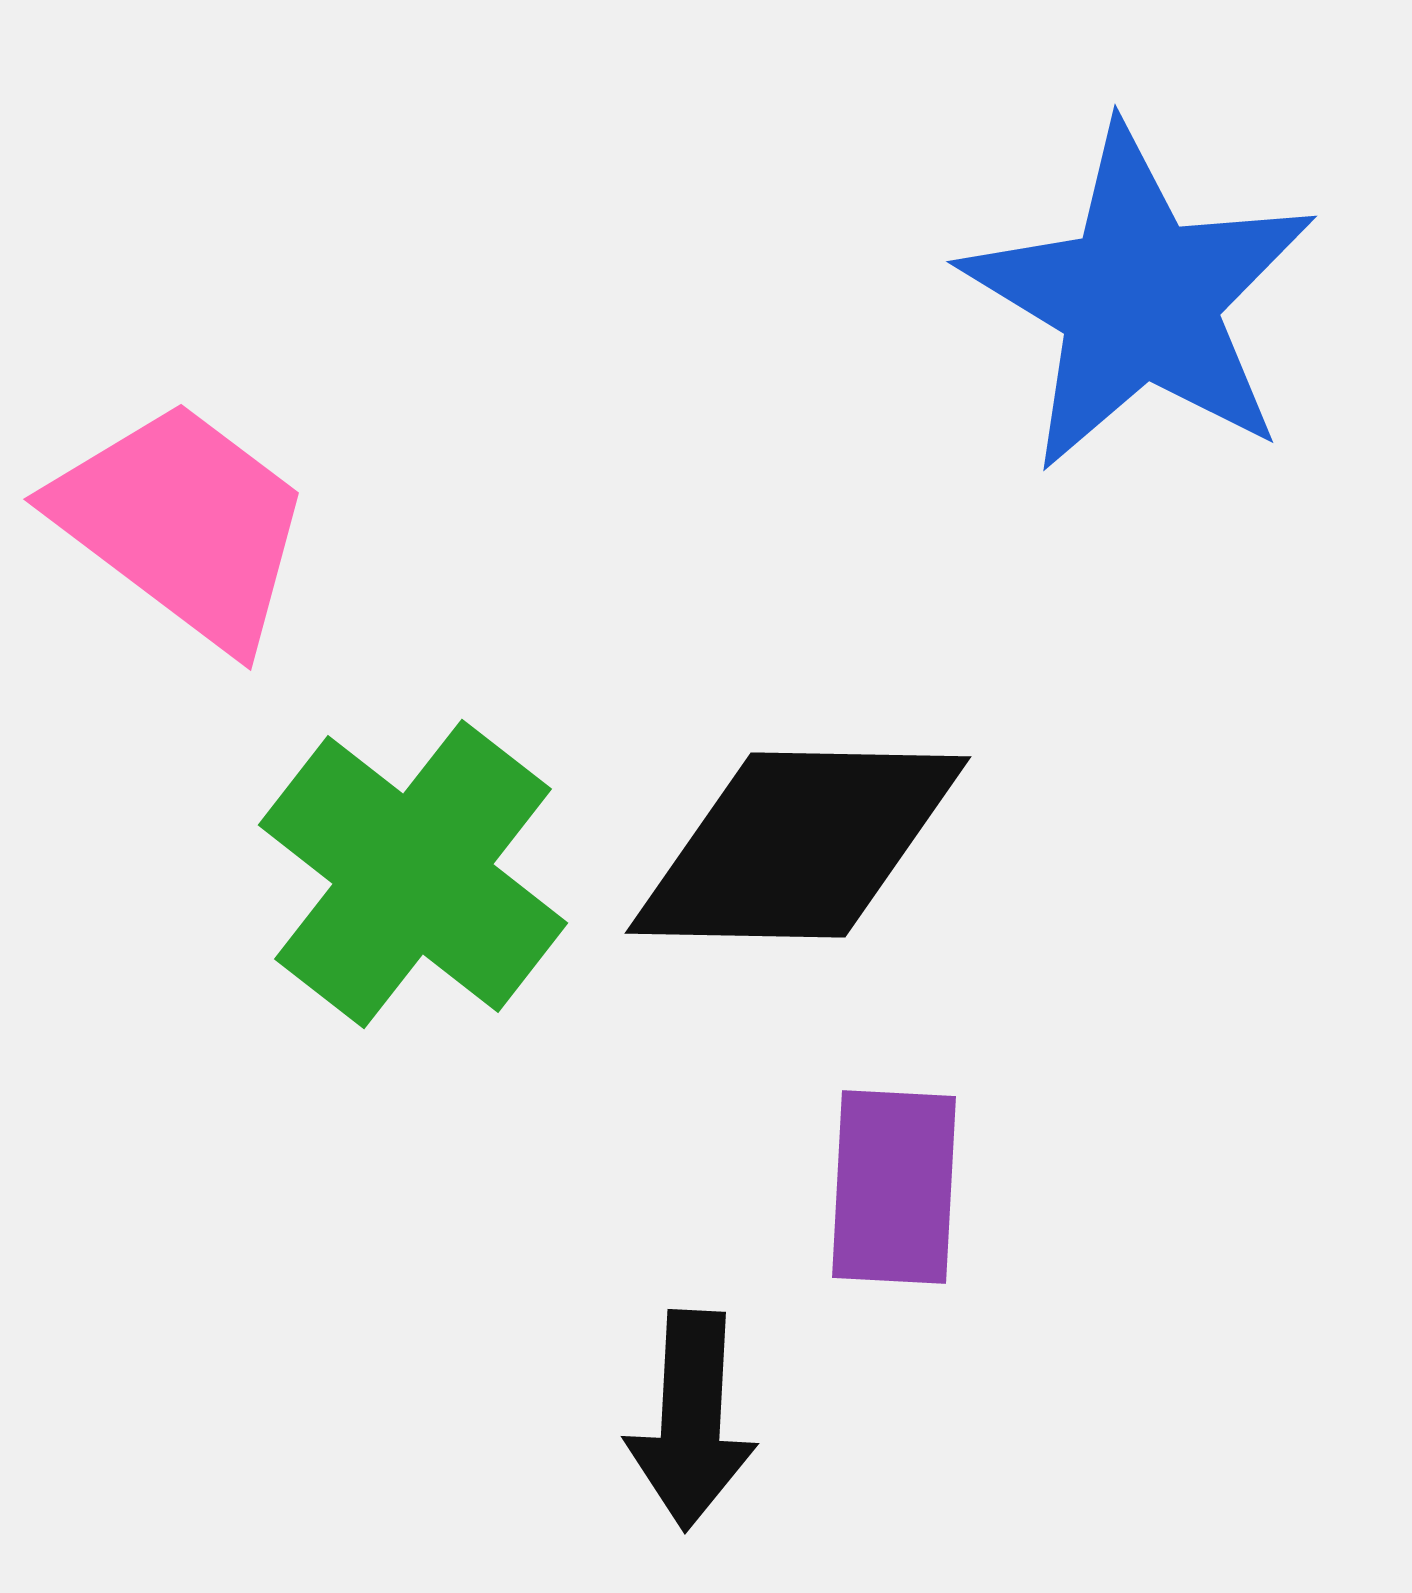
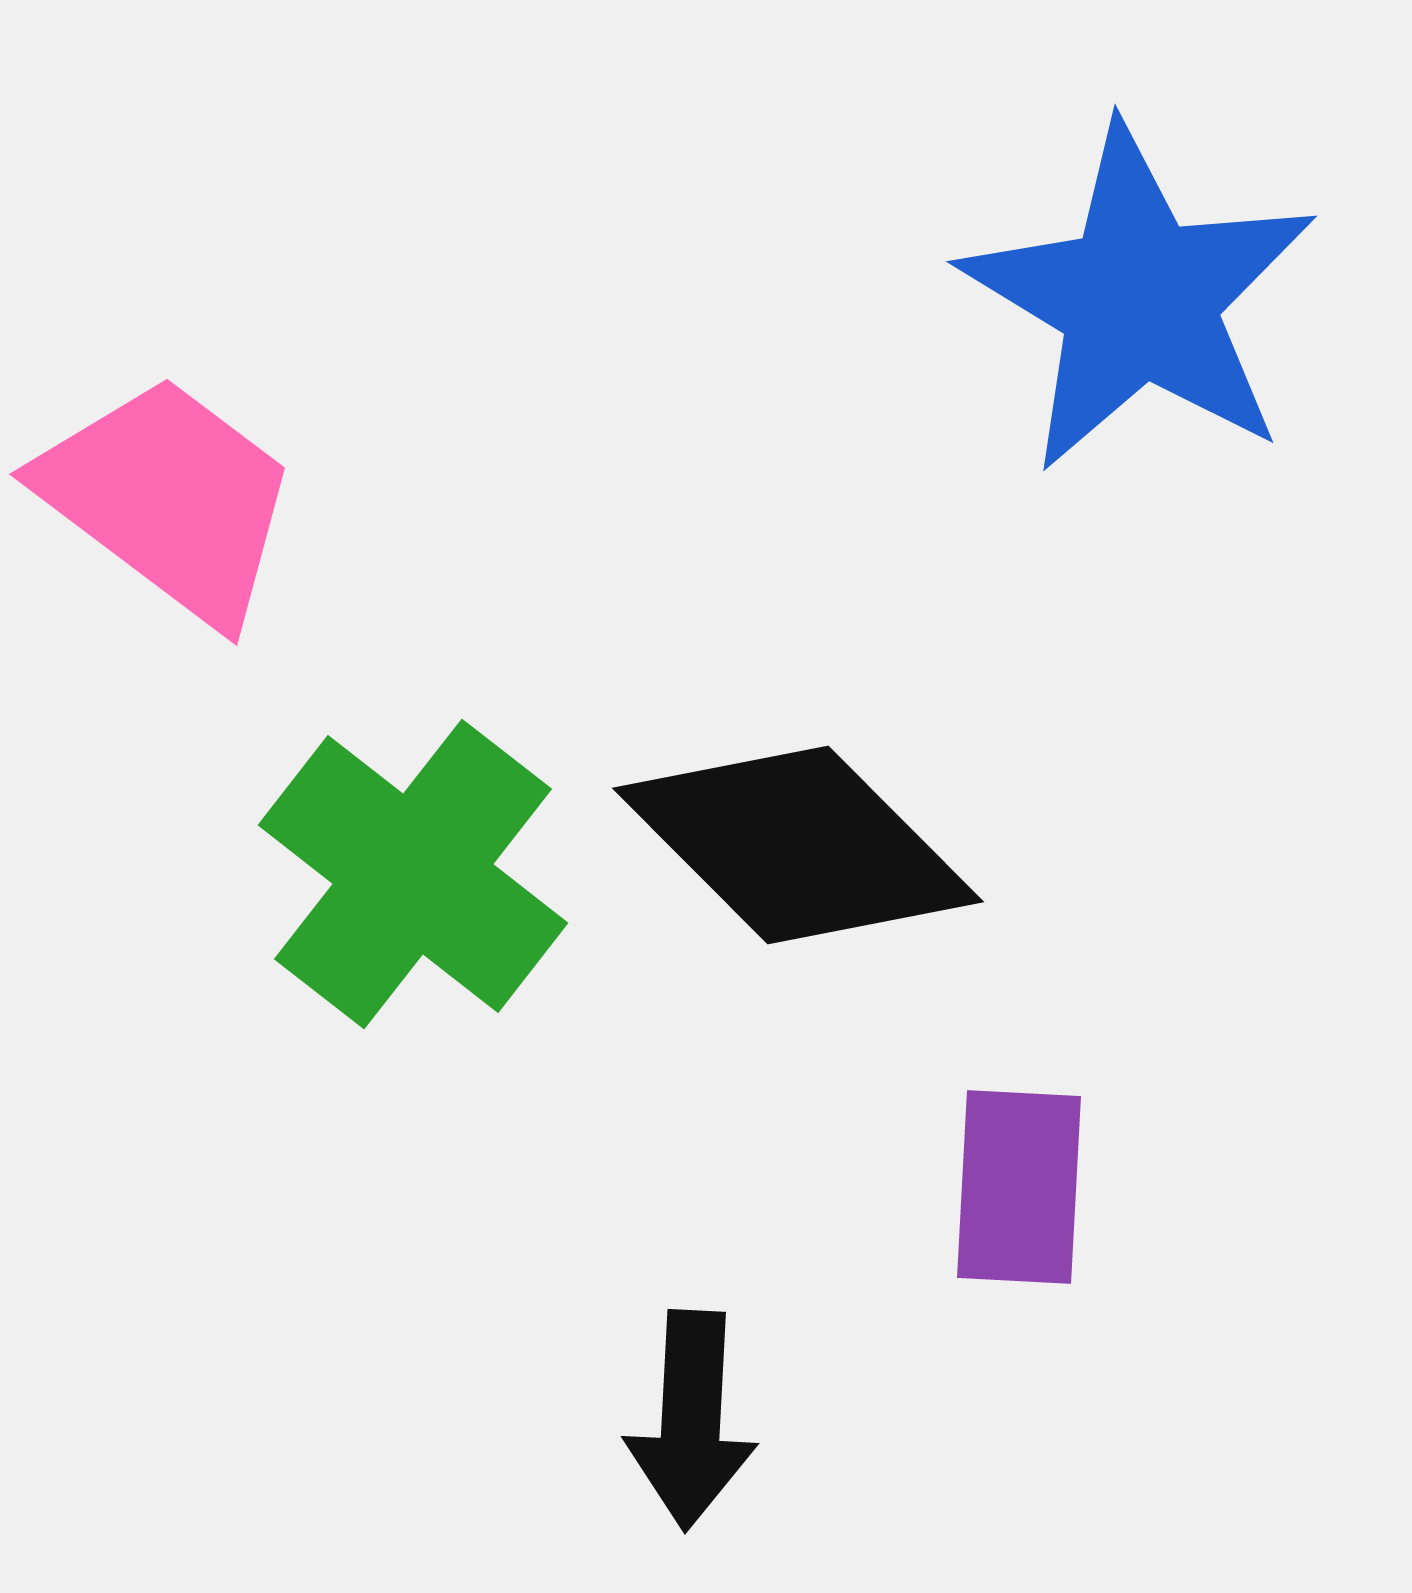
pink trapezoid: moved 14 px left, 25 px up
black diamond: rotated 44 degrees clockwise
purple rectangle: moved 125 px right
